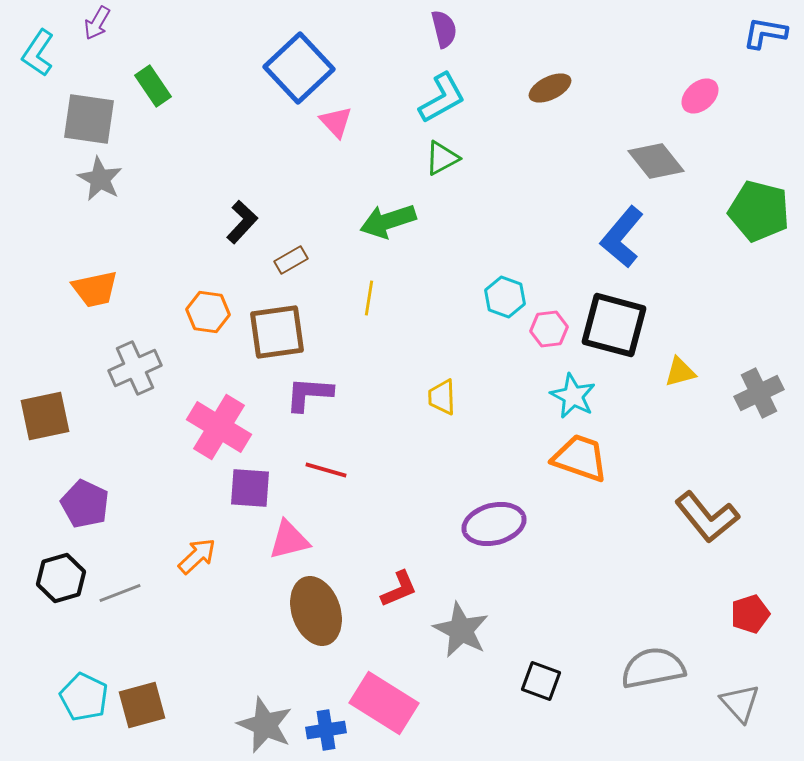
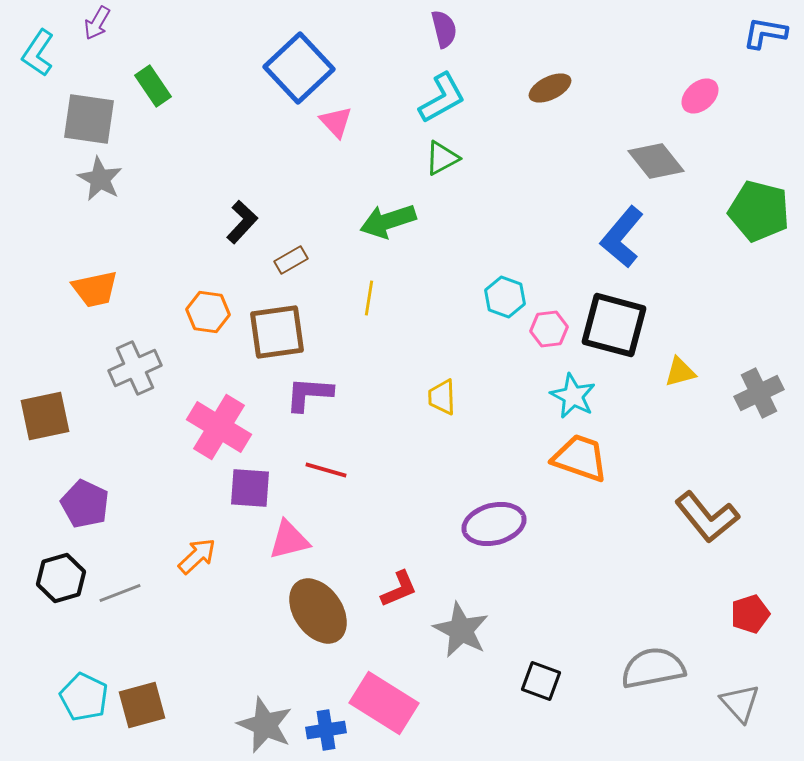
brown ellipse at (316, 611): moved 2 px right; rotated 16 degrees counterclockwise
